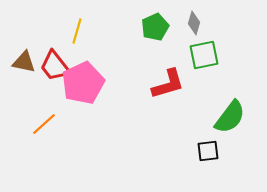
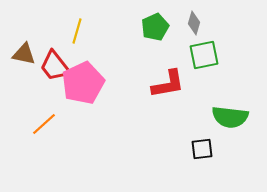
brown triangle: moved 8 px up
red L-shape: rotated 6 degrees clockwise
green semicircle: rotated 60 degrees clockwise
black square: moved 6 px left, 2 px up
